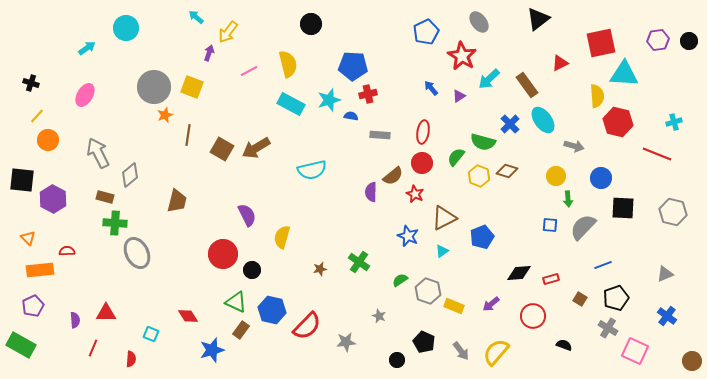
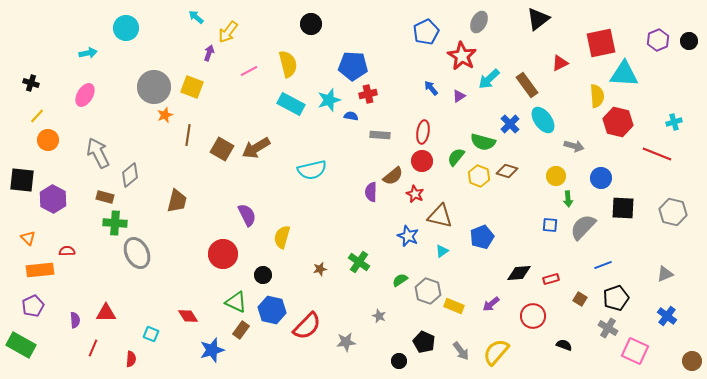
gray ellipse at (479, 22): rotated 65 degrees clockwise
purple hexagon at (658, 40): rotated 15 degrees counterclockwise
cyan arrow at (87, 48): moved 1 px right, 5 px down; rotated 24 degrees clockwise
red circle at (422, 163): moved 2 px up
brown triangle at (444, 218): moved 4 px left, 2 px up; rotated 40 degrees clockwise
black circle at (252, 270): moved 11 px right, 5 px down
black circle at (397, 360): moved 2 px right, 1 px down
